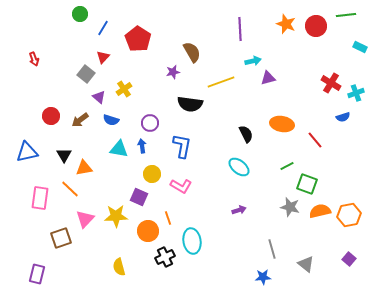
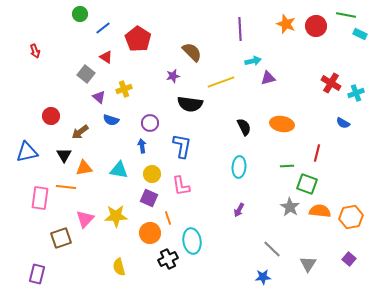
green line at (346, 15): rotated 18 degrees clockwise
blue line at (103, 28): rotated 21 degrees clockwise
cyan rectangle at (360, 47): moved 13 px up
brown semicircle at (192, 52): rotated 15 degrees counterclockwise
red triangle at (103, 57): moved 3 px right; rotated 40 degrees counterclockwise
red arrow at (34, 59): moved 1 px right, 8 px up
purple star at (173, 72): moved 4 px down
yellow cross at (124, 89): rotated 14 degrees clockwise
blue semicircle at (343, 117): moved 6 px down; rotated 48 degrees clockwise
brown arrow at (80, 120): moved 12 px down
black semicircle at (246, 134): moved 2 px left, 7 px up
red line at (315, 140): moved 2 px right, 13 px down; rotated 54 degrees clockwise
cyan triangle at (119, 149): moved 21 px down
green line at (287, 166): rotated 24 degrees clockwise
cyan ellipse at (239, 167): rotated 55 degrees clockwise
pink L-shape at (181, 186): rotated 50 degrees clockwise
orange line at (70, 189): moved 4 px left, 2 px up; rotated 36 degrees counterclockwise
purple square at (139, 197): moved 10 px right, 1 px down
gray star at (290, 207): rotated 18 degrees clockwise
purple arrow at (239, 210): rotated 136 degrees clockwise
orange semicircle at (320, 211): rotated 20 degrees clockwise
orange hexagon at (349, 215): moved 2 px right, 2 px down
orange circle at (148, 231): moved 2 px right, 2 px down
gray line at (272, 249): rotated 30 degrees counterclockwise
black cross at (165, 257): moved 3 px right, 2 px down
gray triangle at (306, 264): moved 2 px right; rotated 24 degrees clockwise
